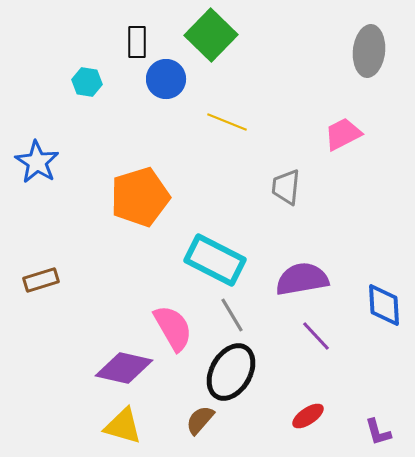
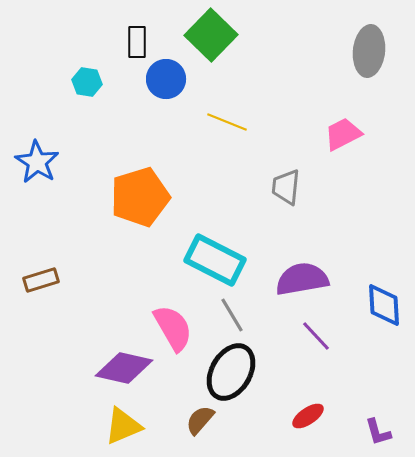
yellow triangle: rotated 39 degrees counterclockwise
